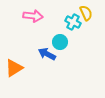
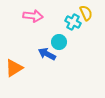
cyan circle: moved 1 px left
